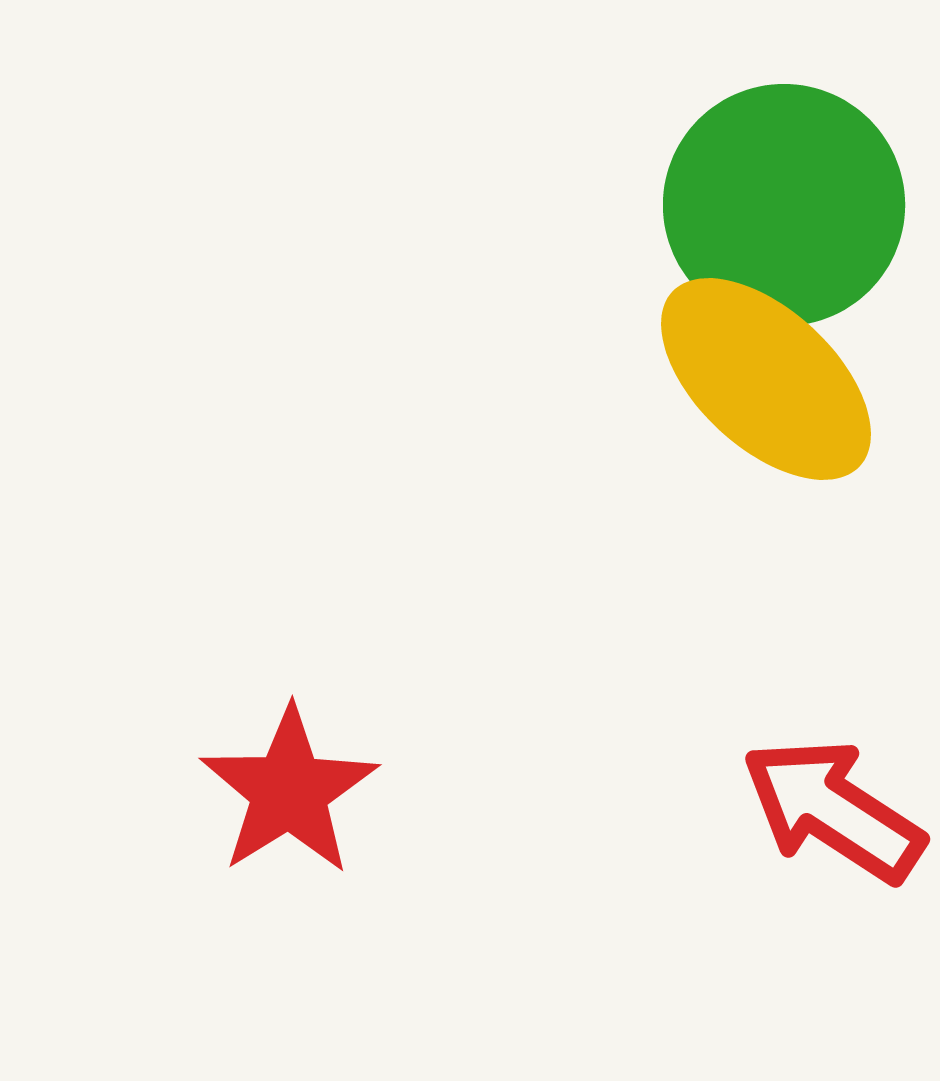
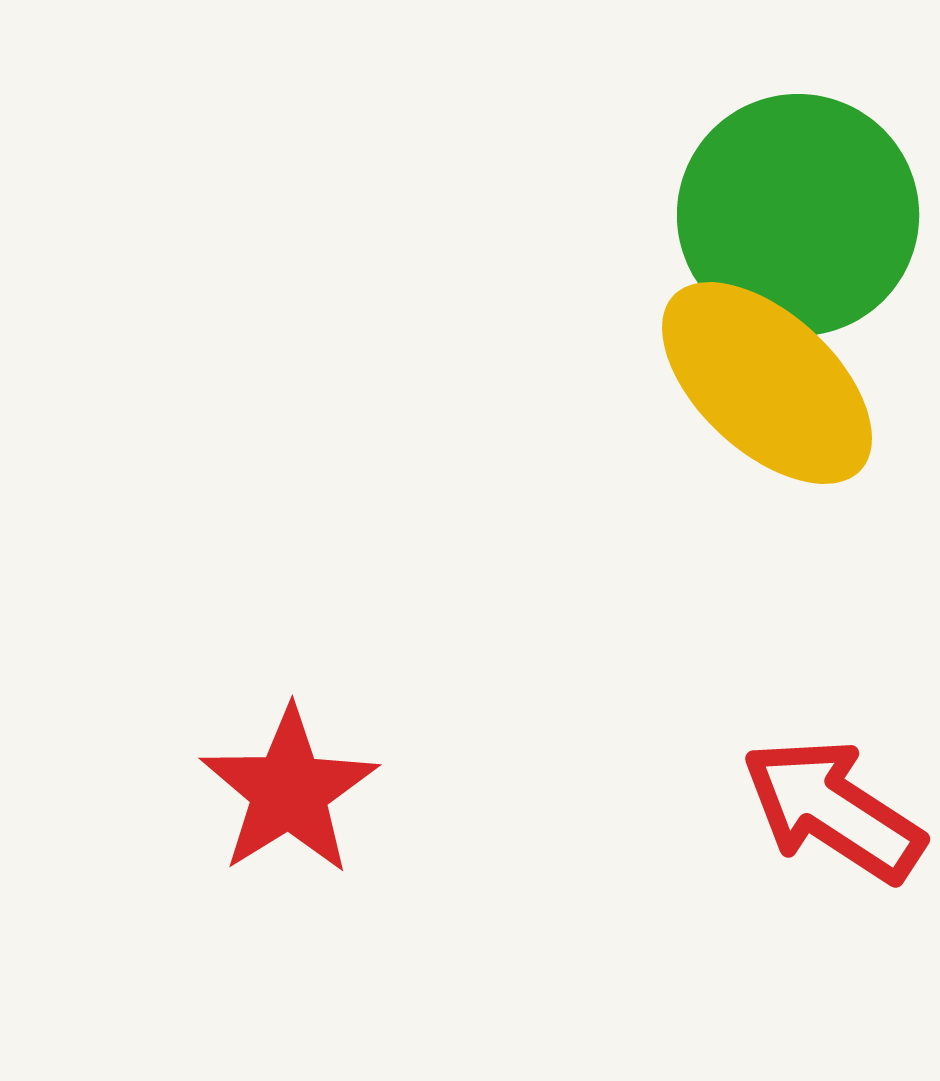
green circle: moved 14 px right, 10 px down
yellow ellipse: moved 1 px right, 4 px down
